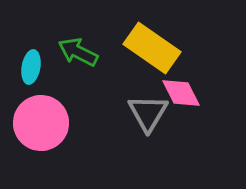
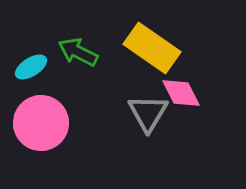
cyan ellipse: rotated 48 degrees clockwise
